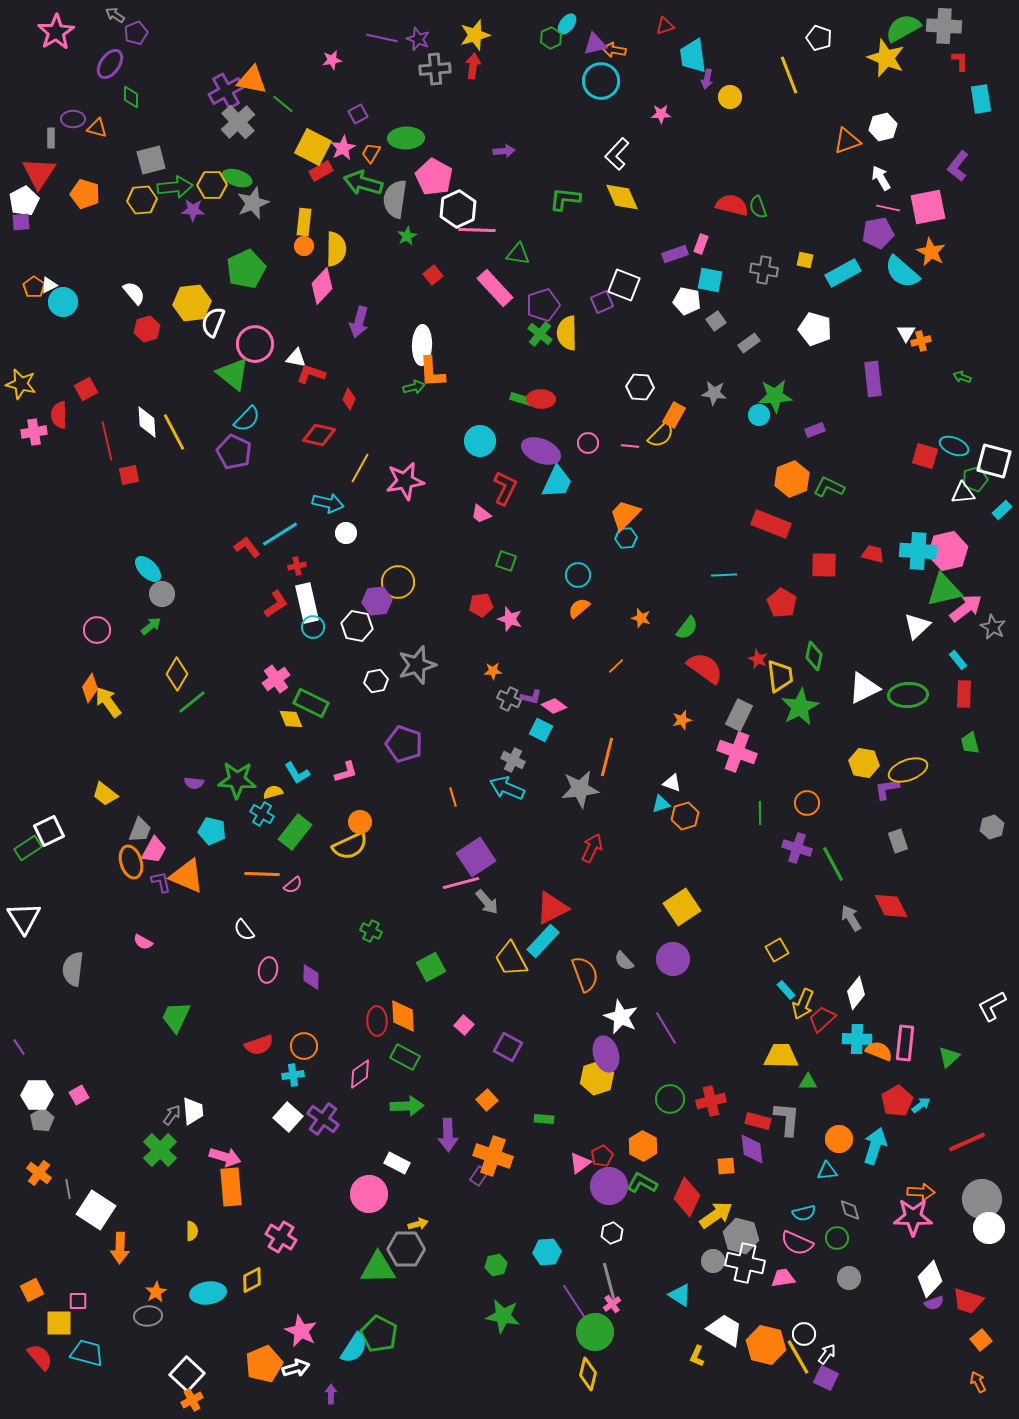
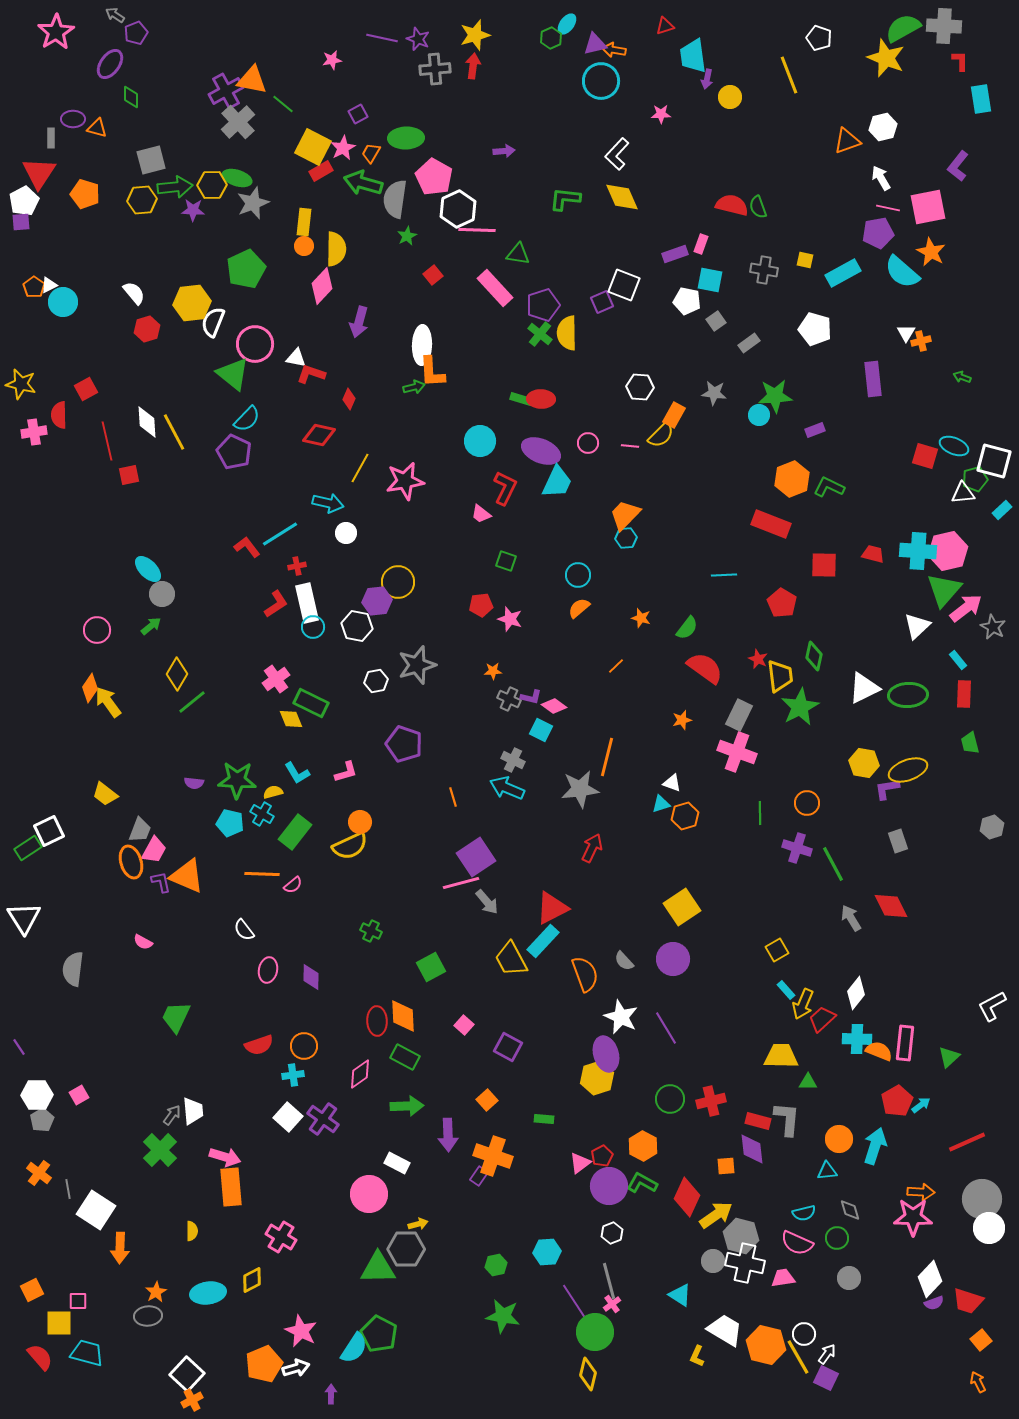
green triangle at (944, 590): rotated 36 degrees counterclockwise
cyan pentagon at (212, 831): moved 18 px right, 8 px up
